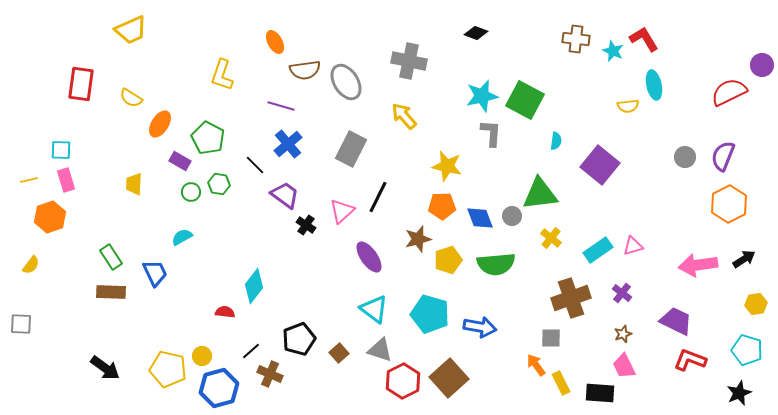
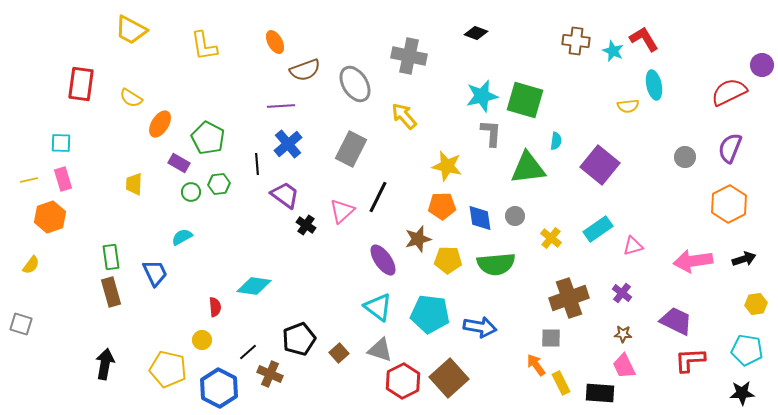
yellow trapezoid at (131, 30): rotated 52 degrees clockwise
brown cross at (576, 39): moved 2 px down
gray cross at (409, 61): moved 5 px up
brown semicircle at (305, 70): rotated 12 degrees counterclockwise
yellow L-shape at (222, 75): moved 18 px left, 29 px up; rotated 28 degrees counterclockwise
gray ellipse at (346, 82): moved 9 px right, 2 px down
green square at (525, 100): rotated 12 degrees counterclockwise
purple line at (281, 106): rotated 20 degrees counterclockwise
cyan square at (61, 150): moved 7 px up
purple semicircle at (723, 156): moved 7 px right, 8 px up
purple rectangle at (180, 161): moved 1 px left, 2 px down
black line at (255, 165): moved 2 px right, 1 px up; rotated 40 degrees clockwise
pink rectangle at (66, 180): moved 3 px left, 1 px up
green hexagon at (219, 184): rotated 15 degrees counterclockwise
green triangle at (540, 194): moved 12 px left, 26 px up
gray circle at (512, 216): moved 3 px right
blue diamond at (480, 218): rotated 12 degrees clockwise
cyan rectangle at (598, 250): moved 21 px up
green rectangle at (111, 257): rotated 25 degrees clockwise
purple ellipse at (369, 257): moved 14 px right, 3 px down
black arrow at (744, 259): rotated 15 degrees clockwise
yellow pentagon at (448, 260): rotated 20 degrees clockwise
pink arrow at (698, 265): moved 5 px left, 4 px up
cyan diamond at (254, 286): rotated 60 degrees clockwise
brown rectangle at (111, 292): rotated 72 degrees clockwise
brown cross at (571, 298): moved 2 px left
cyan triangle at (374, 309): moved 4 px right, 2 px up
red semicircle at (225, 312): moved 10 px left, 5 px up; rotated 78 degrees clockwise
cyan pentagon at (430, 314): rotated 9 degrees counterclockwise
gray square at (21, 324): rotated 15 degrees clockwise
brown star at (623, 334): rotated 24 degrees clockwise
cyan pentagon at (747, 350): rotated 8 degrees counterclockwise
black line at (251, 351): moved 3 px left, 1 px down
yellow circle at (202, 356): moved 16 px up
red L-shape at (690, 360): rotated 24 degrees counterclockwise
black arrow at (105, 368): moved 4 px up; rotated 116 degrees counterclockwise
blue hexagon at (219, 388): rotated 18 degrees counterclockwise
black star at (739, 393): moved 3 px right; rotated 20 degrees clockwise
